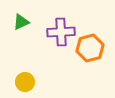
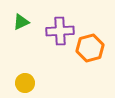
purple cross: moved 1 px left, 1 px up
yellow circle: moved 1 px down
